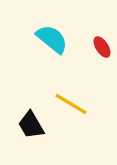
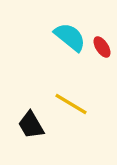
cyan semicircle: moved 18 px right, 2 px up
